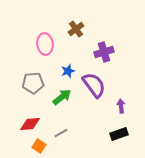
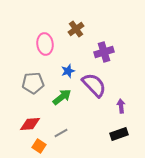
purple semicircle: rotated 8 degrees counterclockwise
